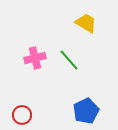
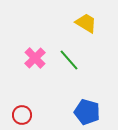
pink cross: rotated 30 degrees counterclockwise
blue pentagon: moved 1 px right, 1 px down; rotated 30 degrees counterclockwise
